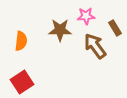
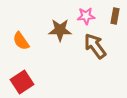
brown rectangle: moved 12 px up; rotated 42 degrees clockwise
orange semicircle: rotated 138 degrees clockwise
